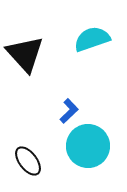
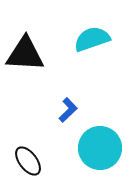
black triangle: rotated 45 degrees counterclockwise
blue L-shape: moved 1 px left, 1 px up
cyan circle: moved 12 px right, 2 px down
